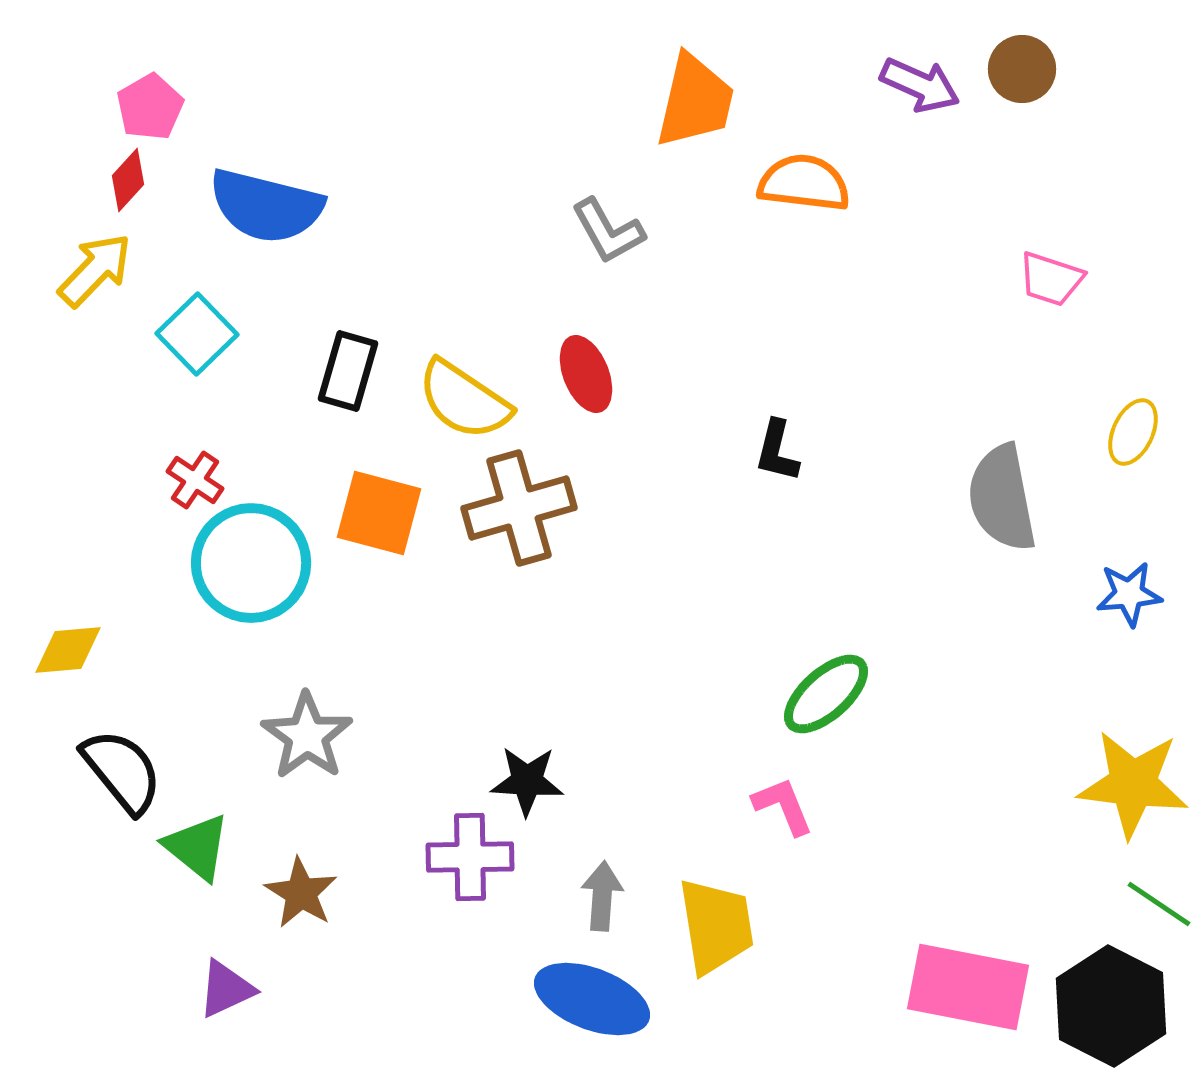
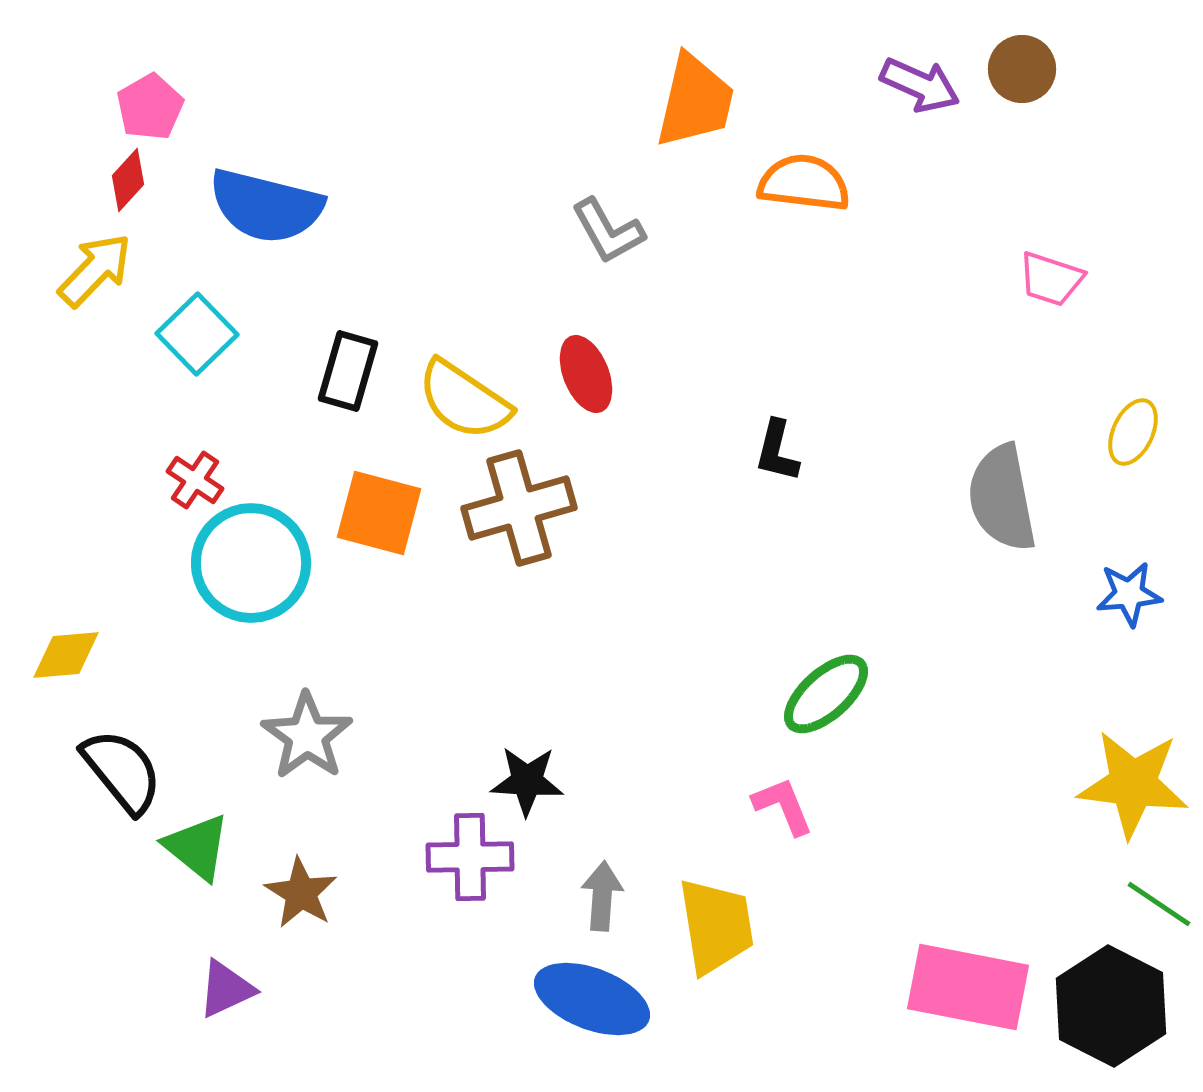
yellow diamond: moved 2 px left, 5 px down
